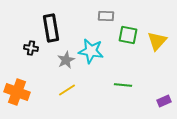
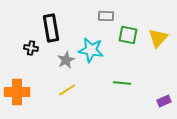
yellow triangle: moved 1 px right, 3 px up
cyan star: moved 1 px up
green line: moved 1 px left, 2 px up
orange cross: rotated 20 degrees counterclockwise
